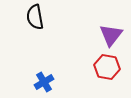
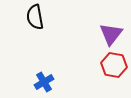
purple triangle: moved 1 px up
red hexagon: moved 7 px right, 2 px up
